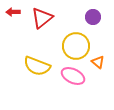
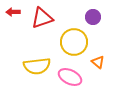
red triangle: rotated 20 degrees clockwise
yellow circle: moved 2 px left, 4 px up
yellow semicircle: rotated 28 degrees counterclockwise
pink ellipse: moved 3 px left, 1 px down
